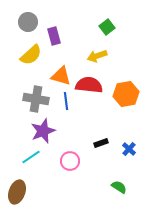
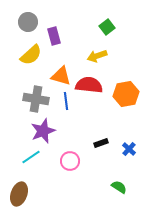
brown ellipse: moved 2 px right, 2 px down
